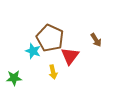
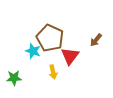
brown arrow: rotated 72 degrees clockwise
